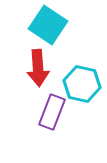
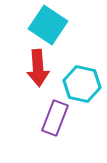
purple rectangle: moved 3 px right, 6 px down
